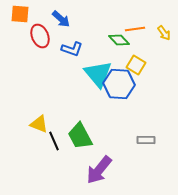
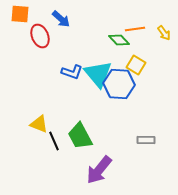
blue L-shape: moved 23 px down
